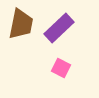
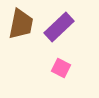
purple rectangle: moved 1 px up
